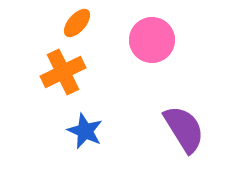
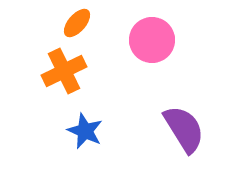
orange cross: moved 1 px right, 1 px up
